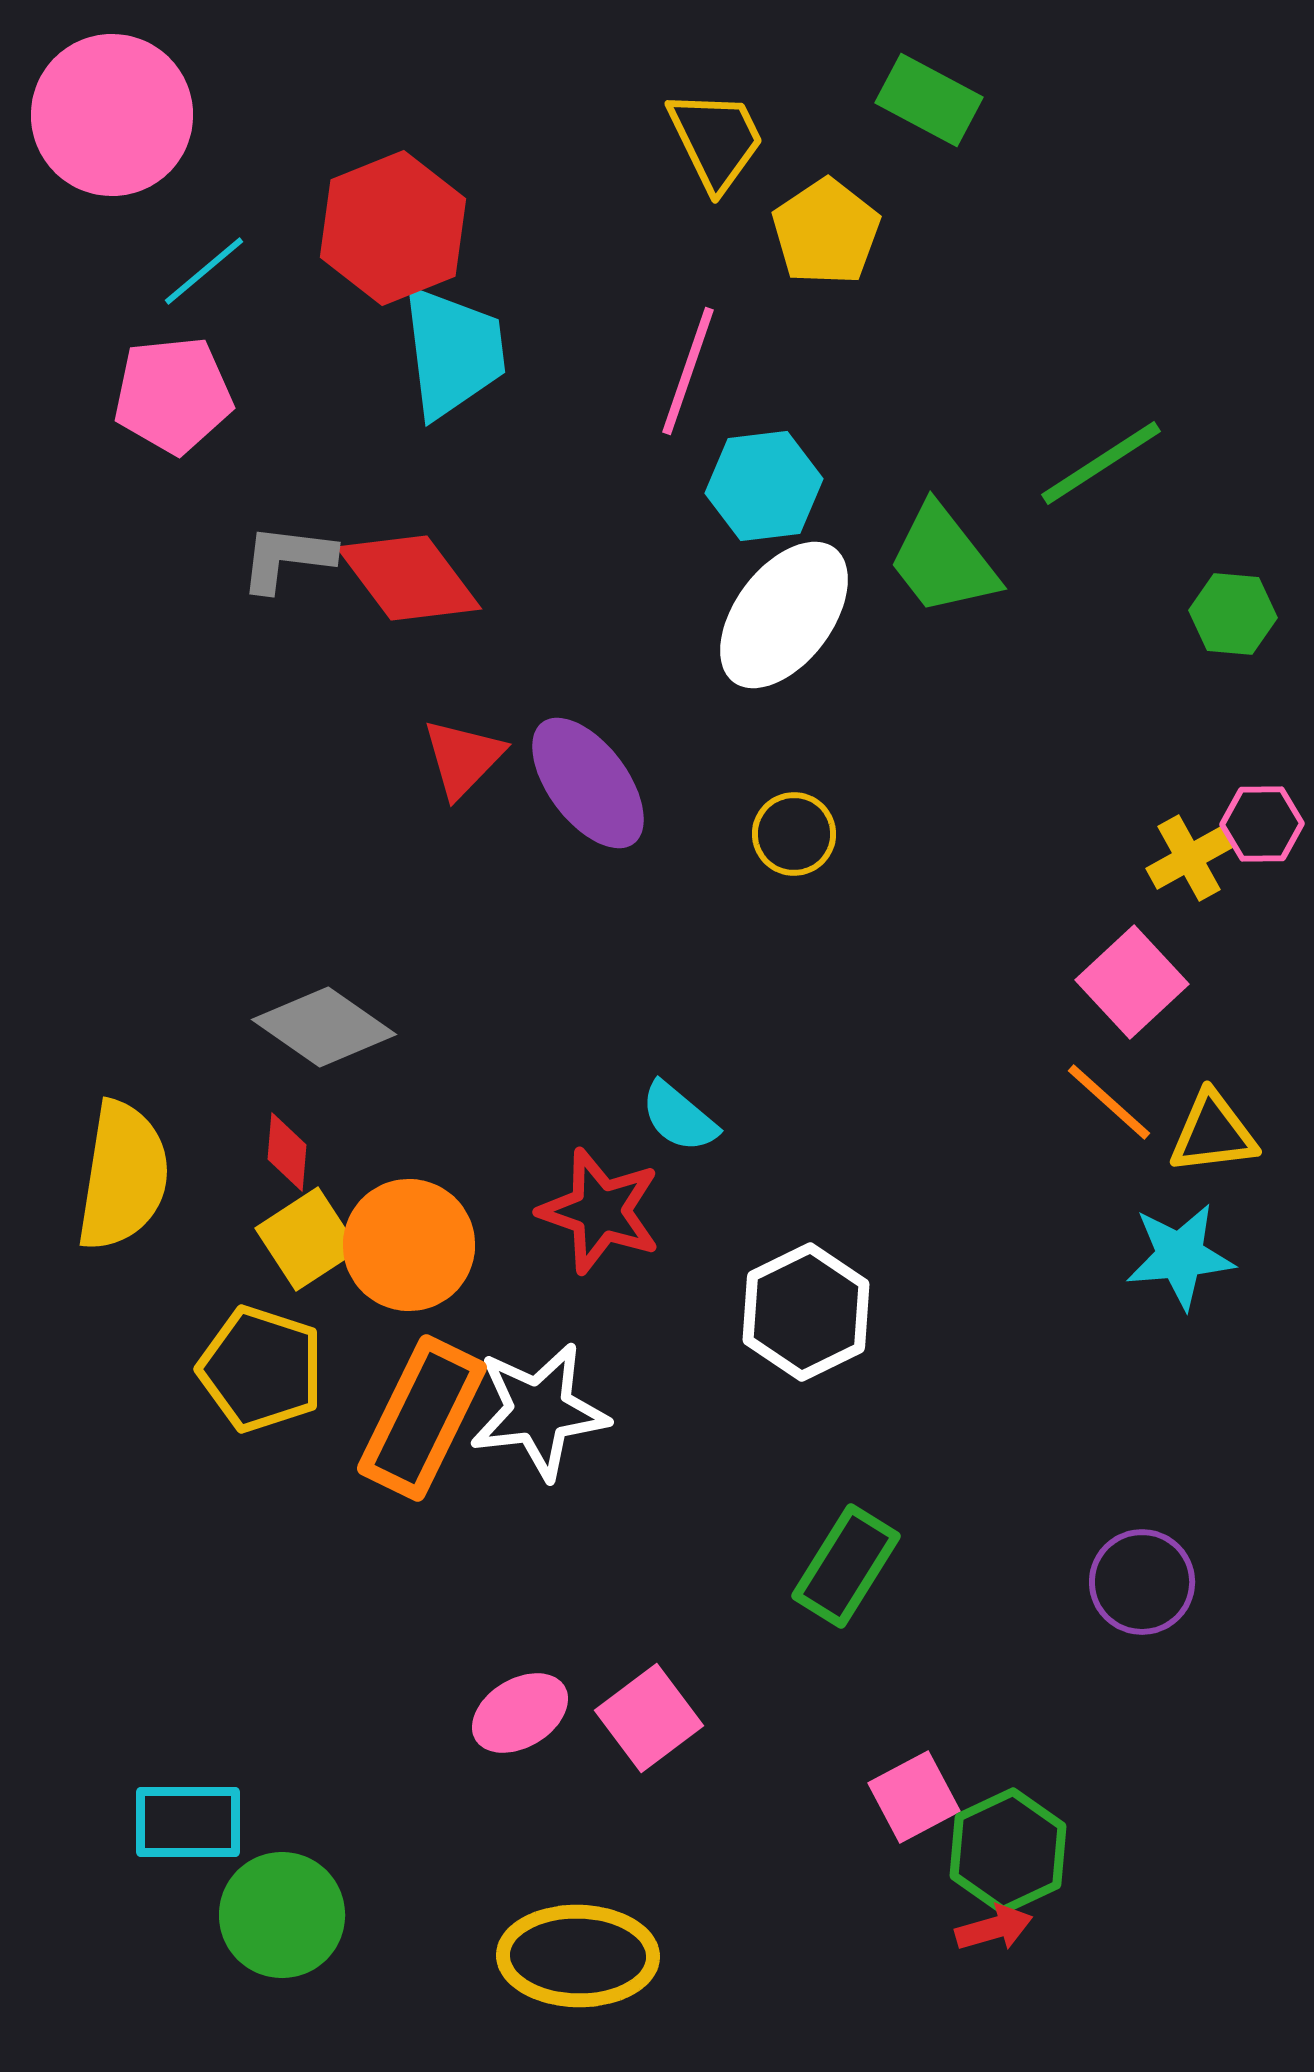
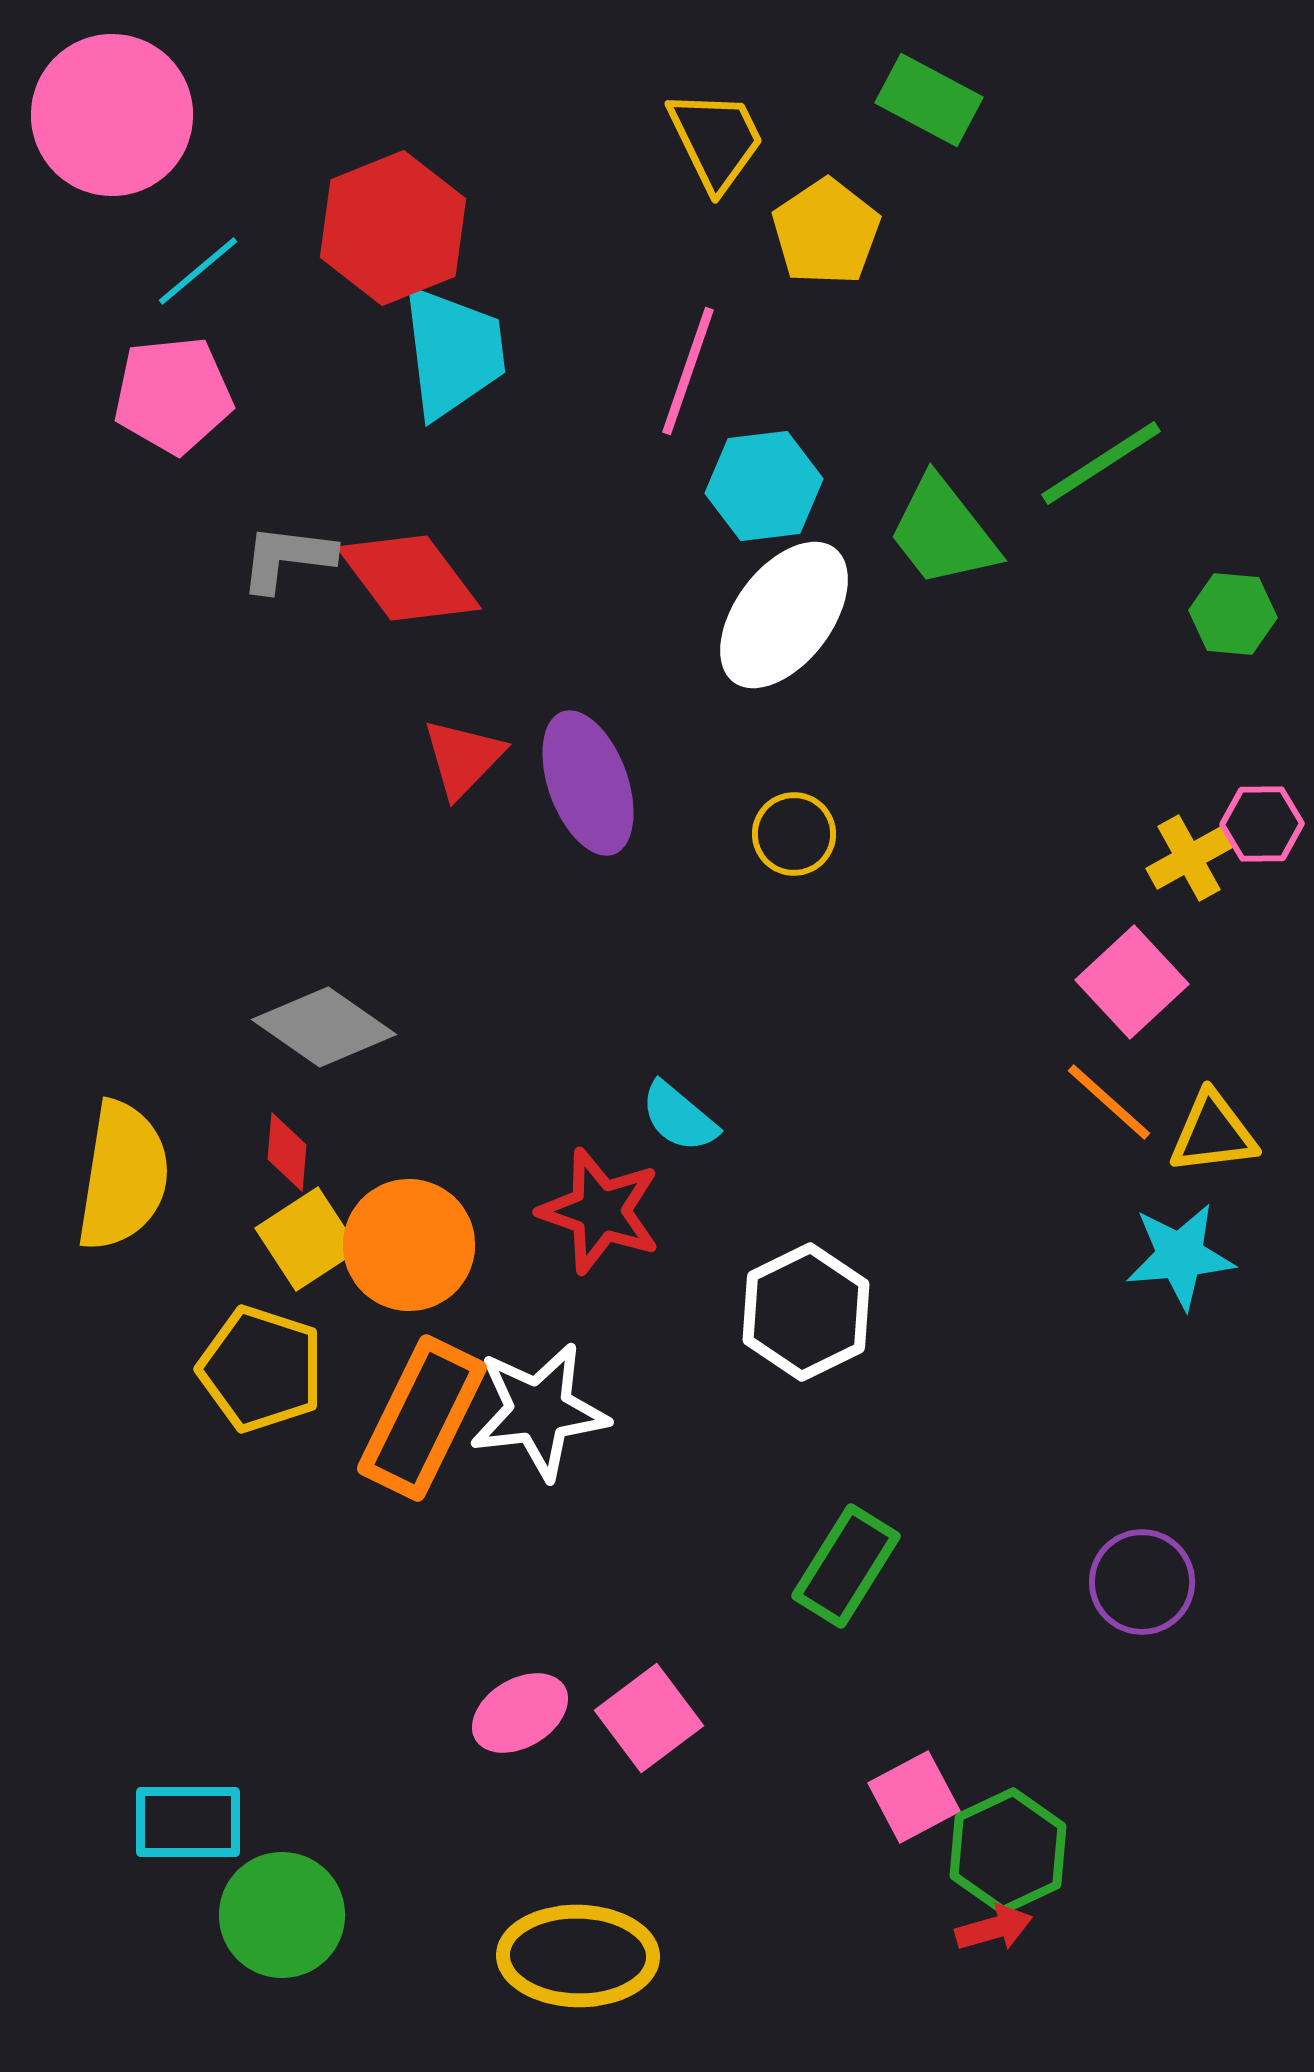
cyan line at (204, 271): moved 6 px left
green trapezoid at (943, 560): moved 28 px up
purple ellipse at (588, 783): rotated 17 degrees clockwise
